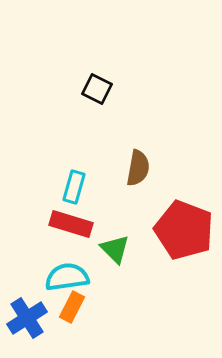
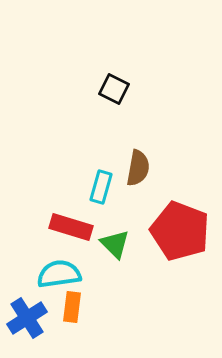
black square: moved 17 px right
cyan rectangle: moved 27 px right
red rectangle: moved 3 px down
red pentagon: moved 4 px left, 1 px down
green triangle: moved 5 px up
cyan semicircle: moved 8 px left, 3 px up
orange rectangle: rotated 20 degrees counterclockwise
